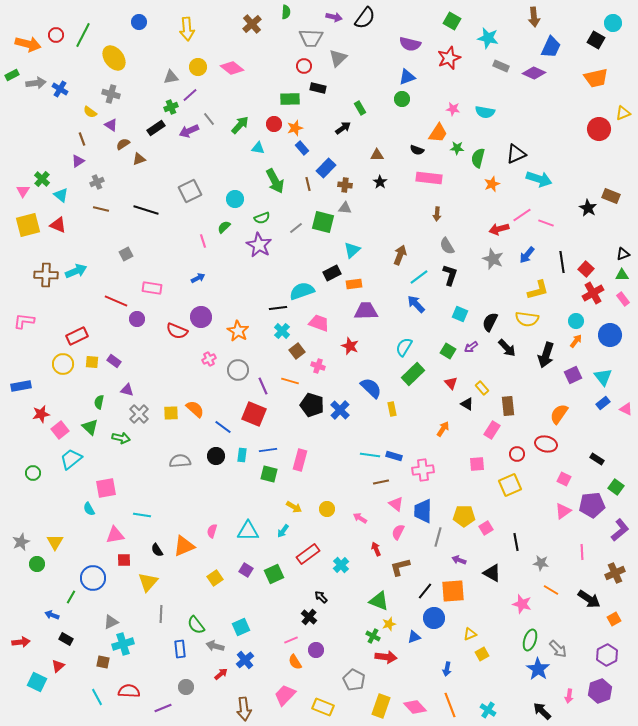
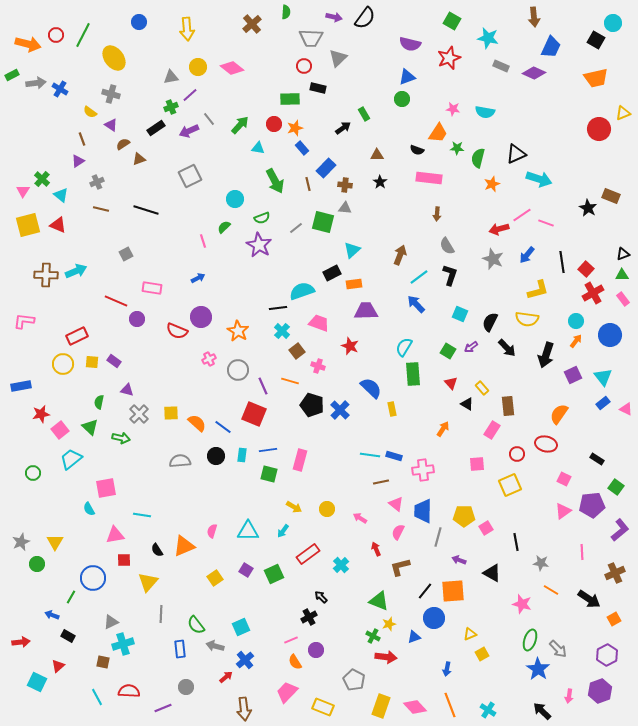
green rectangle at (360, 108): moved 4 px right, 6 px down
gray square at (190, 191): moved 15 px up
green rectangle at (413, 374): rotated 50 degrees counterclockwise
orange semicircle at (195, 409): moved 2 px right, 14 px down
black cross at (309, 617): rotated 21 degrees clockwise
black rectangle at (66, 639): moved 2 px right, 3 px up
red arrow at (221, 674): moved 5 px right, 3 px down
pink trapezoid at (285, 695): moved 2 px right, 3 px up
